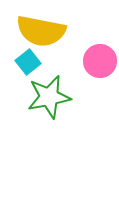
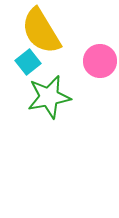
yellow semicircle: rotated 48 degrees clockwise
